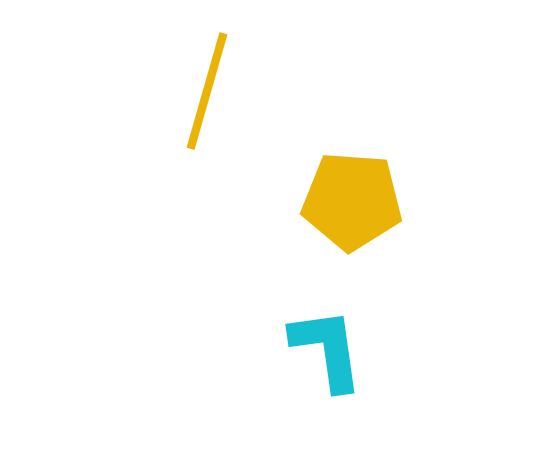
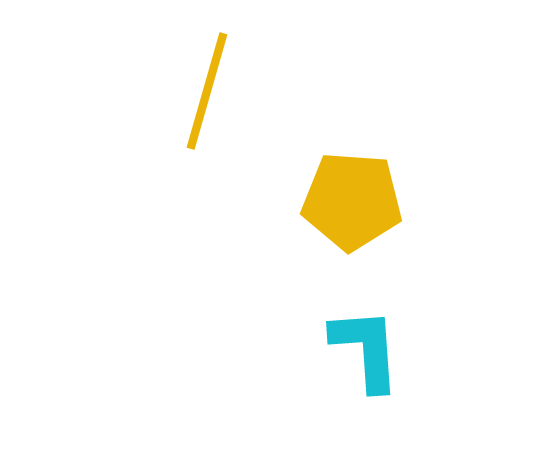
cyan L-shape: moved 39 px right; rotated 4 degrees clockwise
